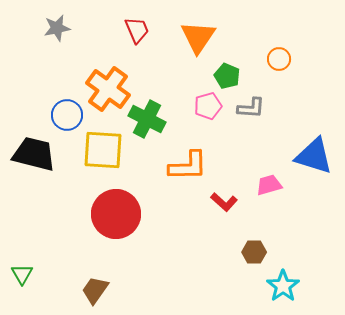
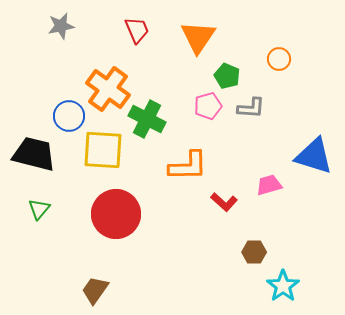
gray star: moved 4 px right, 2 px up
blue circle: moved 2 px right, 1 px down
green triangle: moved 17 px right, 65 px up; rotated 10 degrees clockwise
